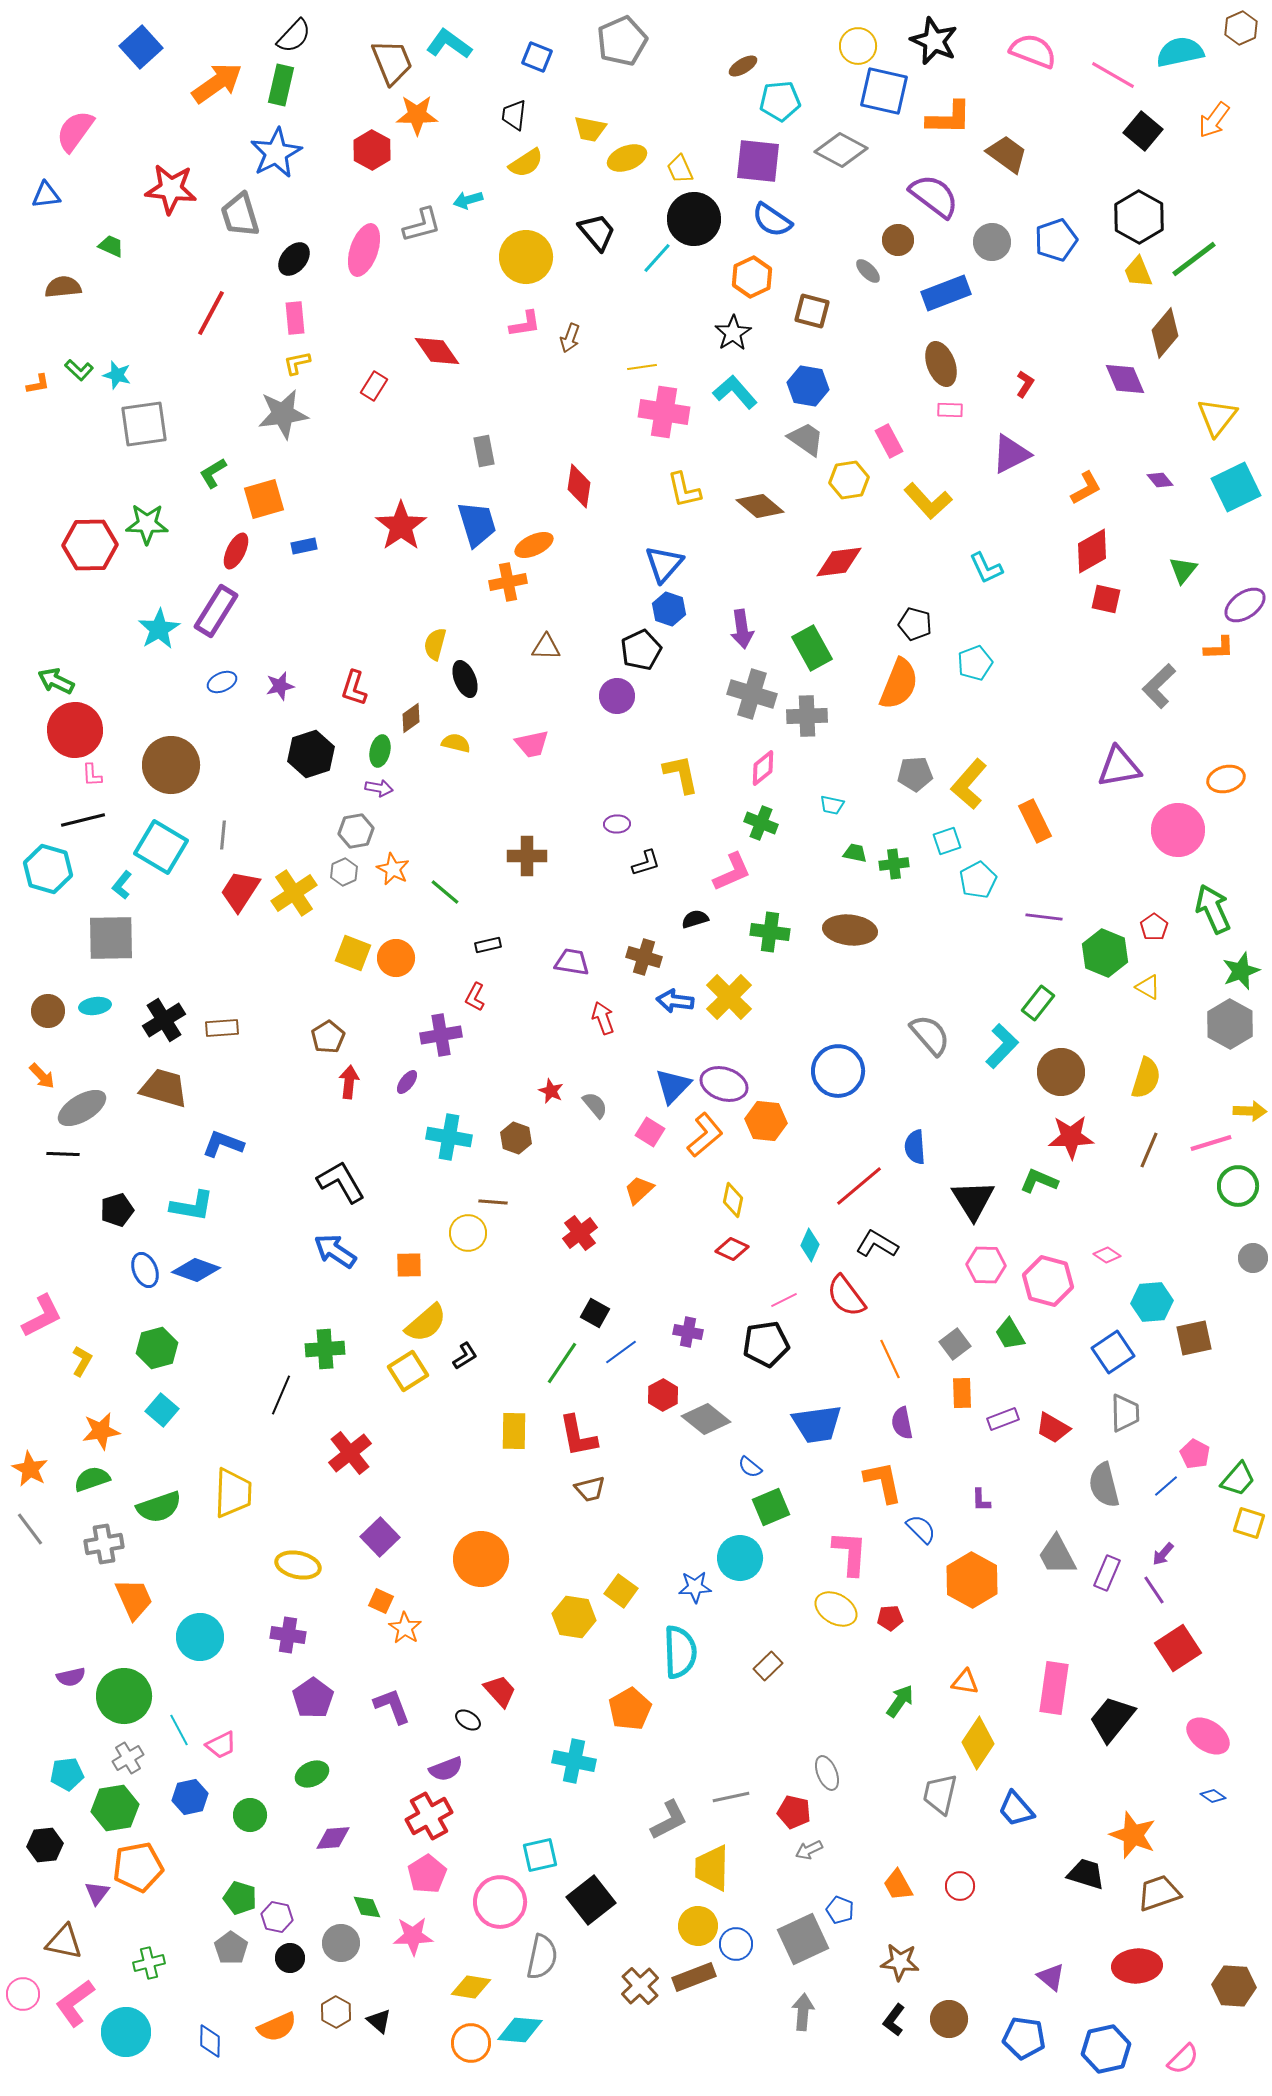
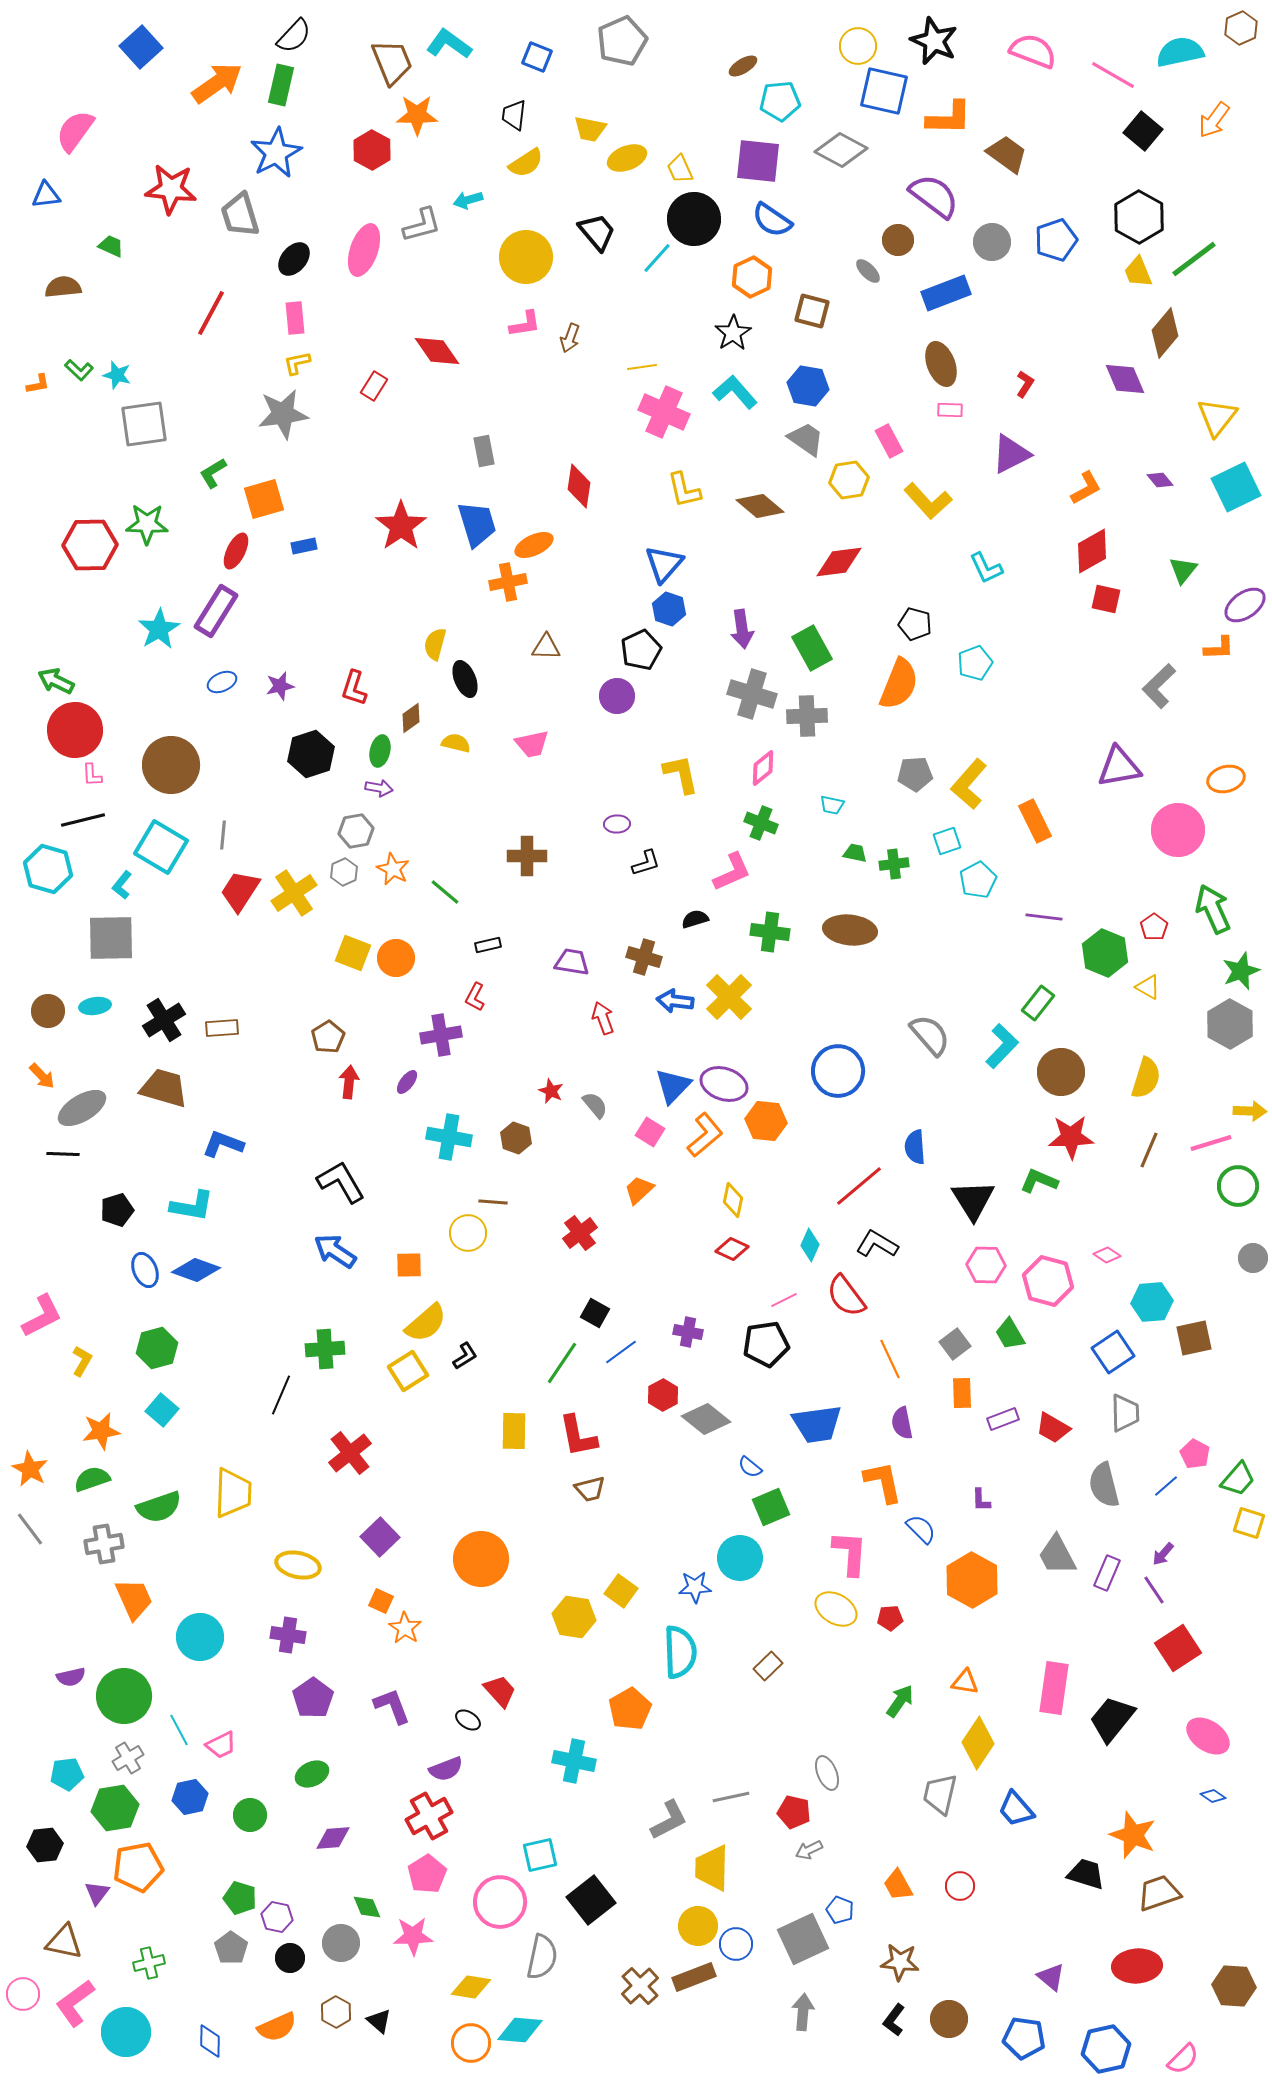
pink cross at (664, 412): rotated 15 degrees clockwise
